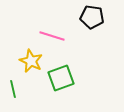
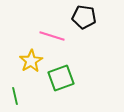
black pentagon: moved 8 px left
yellow star: rotated 15 degrees clockwise
green line: moved 2 px right, 7 px down
